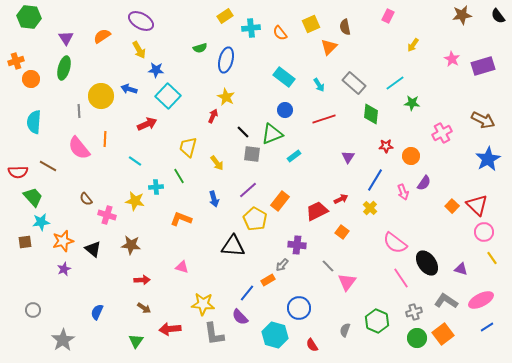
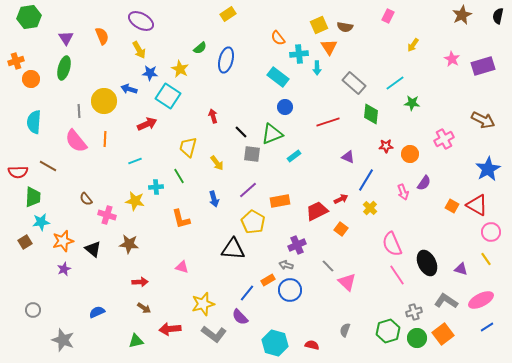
brown star at (462, 15): rotated 18 degrees counterclockwise
yellow rectangle at (225, 16): moved 3 px right, 2 px up
black semicircle at (498, 16): rotated 49 degrees clockwise
green hexagon at (29, 17): rotated 15 degrees counterclockwise
yellow square at (311, 24): moved 8 px right, 1 px down
brown semicircle at (345, 27): rotated 70 degrees counterclockwise
cyan cross at (251, 28): moved 48 px right, 26 px down
orange semicircle at (280, 33): moved 2 px left, 5 px down
orange semicircle at (102, 36): rotated 102 degrees clockwise
orange triangle at (329, 47): rotated 18 degrees counterclockwise
green semicircle at (200, 48): rotated 24 degrees counterclockwise
blue star at (156, 70): moved 6 px left, 3 px down
cyan rectangle at (284, 77): moved 6 px left
cyan arrow at (319, 85): moved 2 px left, 17 px up; rotated 32 degrees clockwise
yellow circle at (101, 96): moved 3 px right, 5 px down
cyan square at (168, 96): rotated 10 degrees counterclockwise
yellow star at (226, 97): moved 46 px left, 28 px up
blue circle at (285, 110): moved 3 px up
red arrow at (213, 116): rotated 40 degrees counterclockwise
red line at (324, 119): moved 4 px right, 3 px down
black line at (243, 132): moved 2 px left
pink cross at (442, 133): moved 2 px right, 6 px down
pink semicircle at (79, 148): moved 3 px left, 7 px up
orange circle at (411, 156): moved 1 px left, 2 px up
purple triangle at (348, 157): rotated 40 degrees counterclockwise
blue star at (488, 159): moved 10 px down
cyan line at (135, 161): rotated 56 degrees counterclockwise
blue line at (375, 180): moved 9 px left
green trapezoid at (33, 197): rotated 45 degrees clockwise
orange rectangle at (280, 201): rotated 42 degrees clockwise
red triangle at (477, 205): rotated 15 degrees counterclockwise
orange square at (452, 206): rotated 16 degrees counterclockwise
orange L-shape at (181, 219): rotated 125 degrees counterclockwise
yellow pentagon at (255, 219): moved 2 px left, 3 px down
orange square at (342, 232): moved 1 px left, 3 px up
pink circle at (484, 232): moved 7 px right
brown square at (25, 242): rotated 24 degrees counterclockwise
pink semicircle at (395, 243): moved 3 px left, 1 px down; rotated 30 degrees clockwise
brown star at (131, 245): moved 2 px left, 1 px up
purple cross at (297, 245): rotated 30 degrees counterclockwise
black triangle at (233, 246): moved 3 px down
yellow line at (492, 258): moved 6 px left, 1 px down
black ellipse at (427, 263): rotated 10 degrees clockwise
gray arrow at (282, 265): moved 4 px right; rotated 64 degrees clockwise
pink line at (401, 278): moved 4 px left, 3 px up
red arrow at (142, 280): moved 2 px left, 2 px down
pink triangle at (347, 282): rotated 24 degrees counterclockwise
yellow star at (203, 304): rotated 20 degrees counterclockwise
blue circle at (299, 308): moved 9 px left, 18 px up
blue semicircle at (97, 312): rotated 42 degrees clockwise
green hexagon at (377, 321): moved 11 px right, 10 px down; rotated 20 degrees clockwise
gray L-shape at (214, 334): rotated 45 degrees counterclockwise
cyan hexagon at (275, 335): moved 8 px down
gray star at (63, 340): rotated 20 degrees counterclockwise
green triangle at (136, 341): rotated 42 degrees clockwise
red semicircle at (312, 345): rotated 136 degrees clockwise
